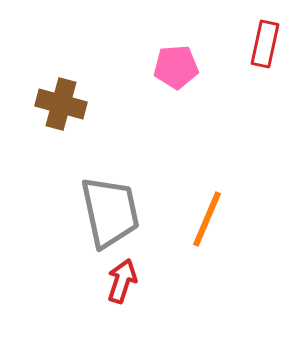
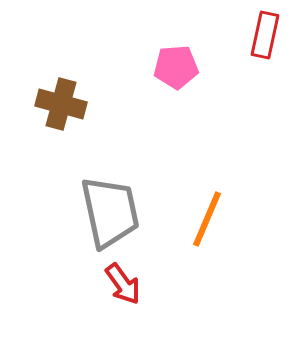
red rectangle: moved 9 px up
red arrow: moved 1 px right, 3 px down; rotated 126 degrees clockwise
